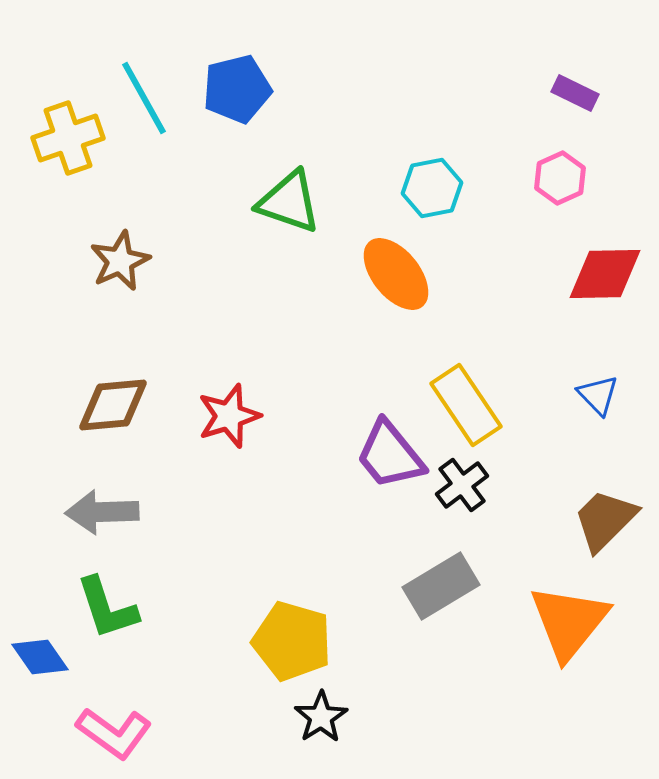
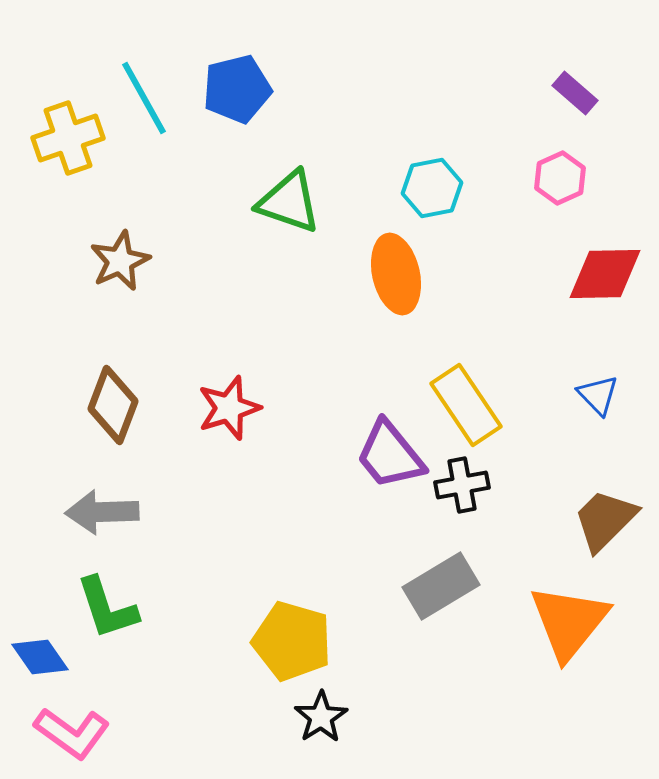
purple rectangle: rotated 15 degrees clockwise
orange ellipse: rotated 26 degrees clockwise
brown diamond: rotated 64 degrees counterclockwise
red star: moved 8 px up
black cross: rotated 26 degrees clockwise
pink L-shape: moved 42 px left
